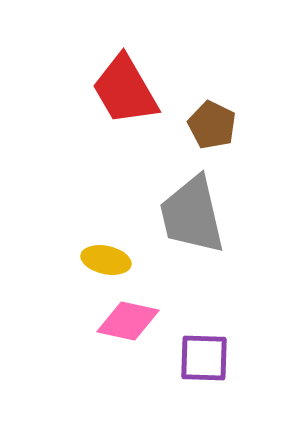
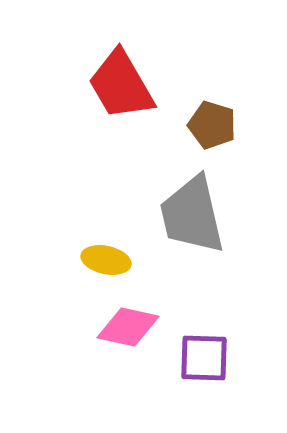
red trapezoid: moved 4 px left, 5 px up
brown pentagon: rotated 9 degrees counterclockwise
pink diamond: moved 6 px down
